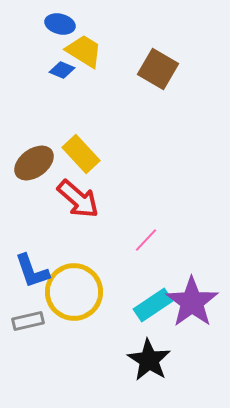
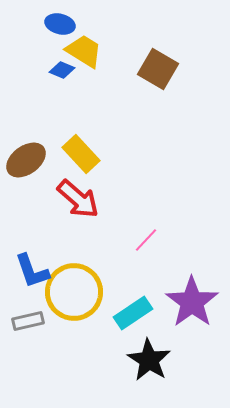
brown ellipse: moved 8 px left, 3 px up
cyan rectangle: moved 20 px left, 8 px down
